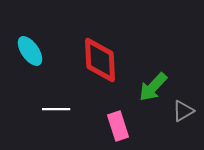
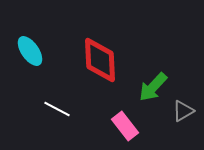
white line: moved 1 px right; rotated 28 degrees clockwise
pink rectangle: moved 7 px right; rotated 20 degrees counterclockwise
